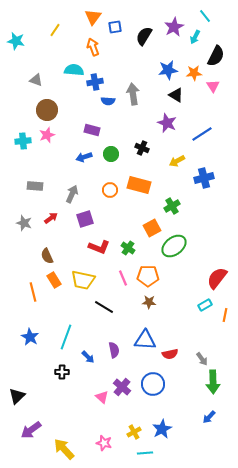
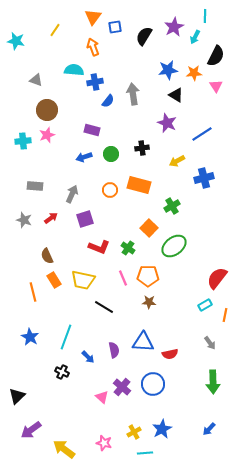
cyan line at (205, 16): rotated 40 degrees clockwise
pink triangle at (213, 86): moved 3 px right
blue semicircle at (108, 101): rotated 56 degrees counterclockwise
black cross at (142, 148): rotated 32 degrees counterclockwise
gray star at (24, 223): moved 3 px up
orange square at (152, 228): moved 3 px left; rotated 18 degrees counterclockwise
blue triangle at (145, 340): moved 2 px left, 2 px down
gray arrow at (202, 359): moved 8 px right, 16 px up
black cross at (62, 372): rotated 24 degrees clockwise
blue arrow at (209, 417): moved 12 px down
yellow arrow at (64, 449): rotated 10 degrees counterclockwise
